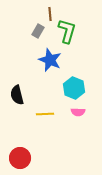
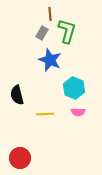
gray rectangle: moved 4 px right, 2 px down
